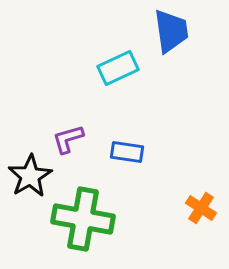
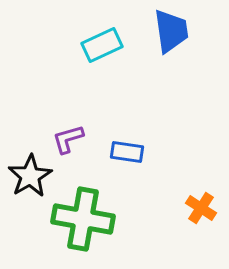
cyan rectangle: moved 16 px left, 23 px up
